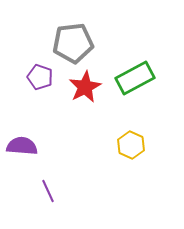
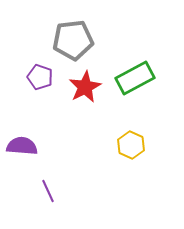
gray pentagon: moved 3 px up
